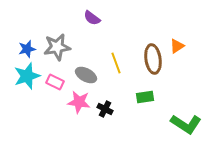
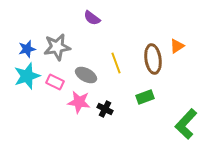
green rectangle: rotated 12 degrees counterclockwise
green L-shape: rotated 100 degrees clockwise
